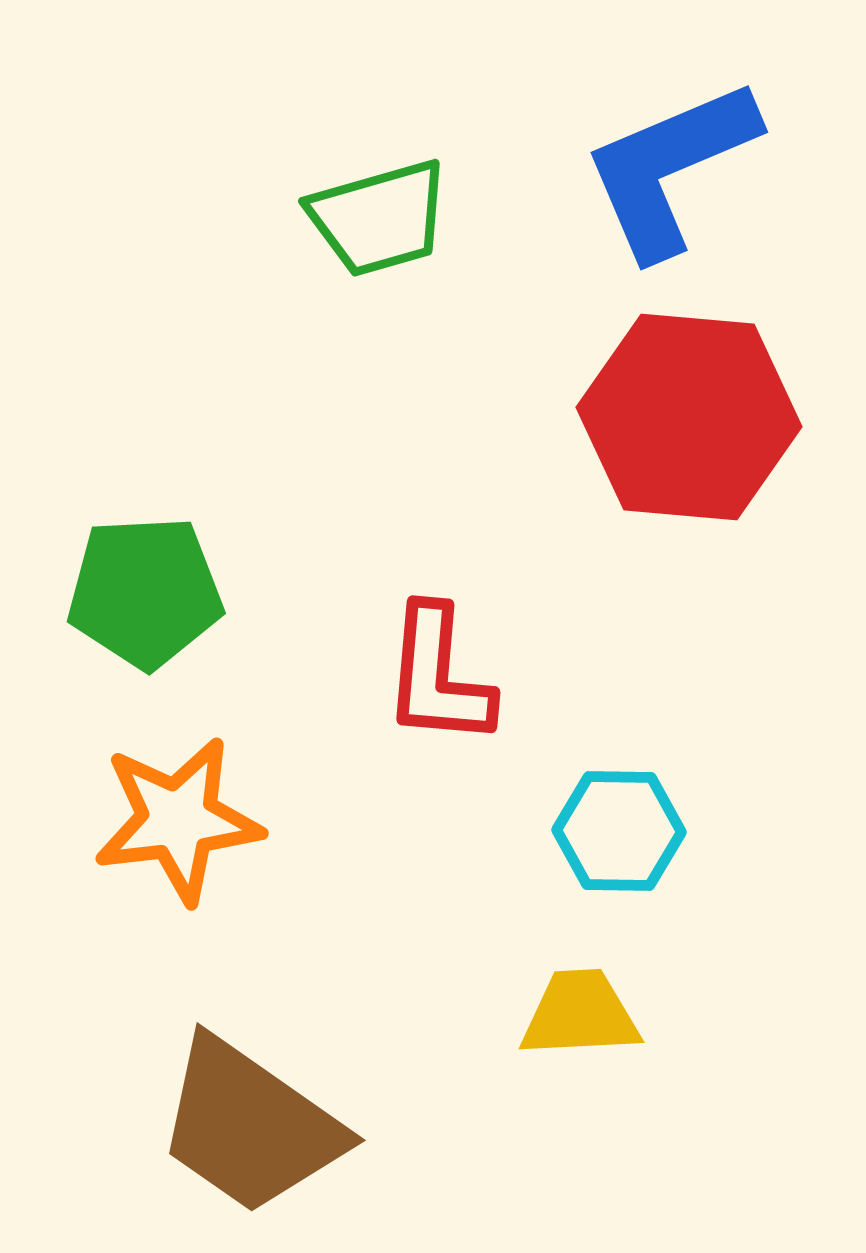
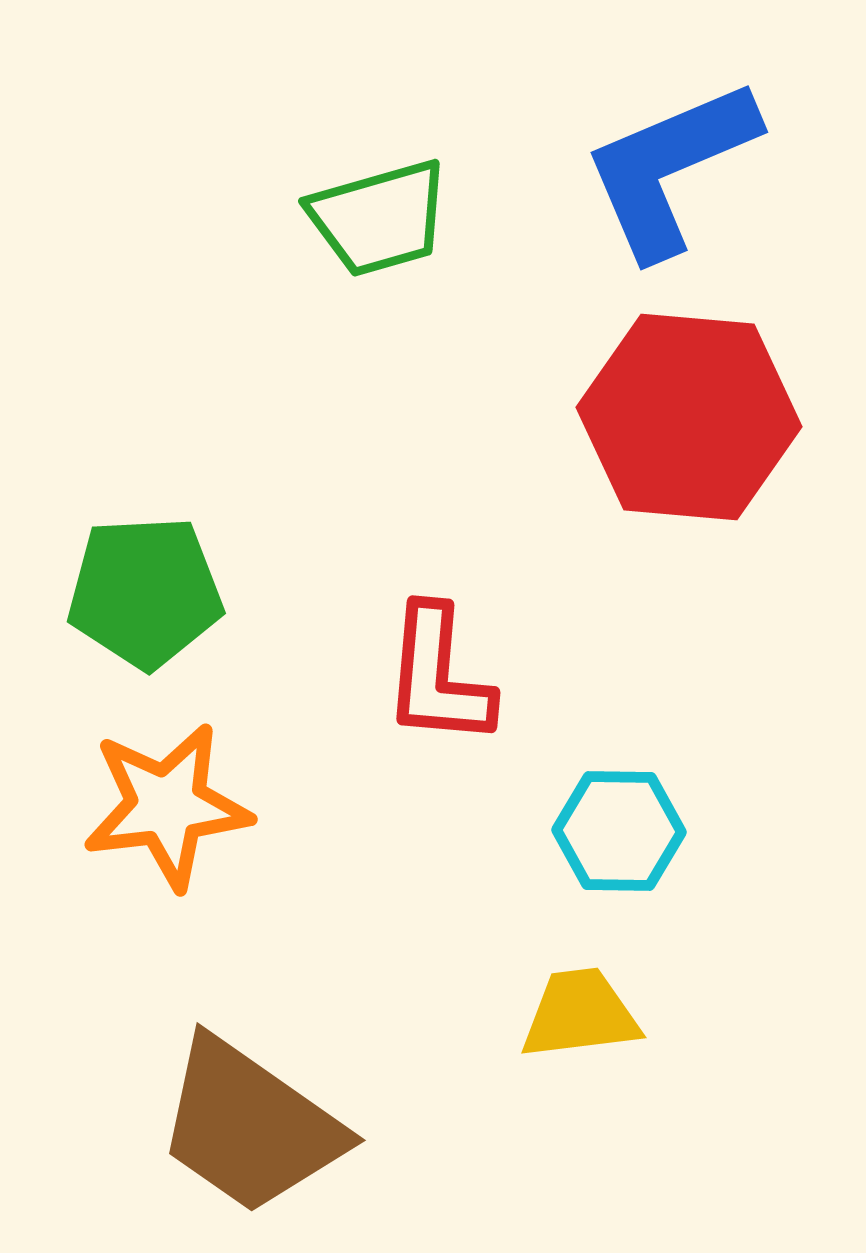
orange star: moved 11 px left, 14 px up
yellow trapezoid: rotated 4 degrees counterclockwise
